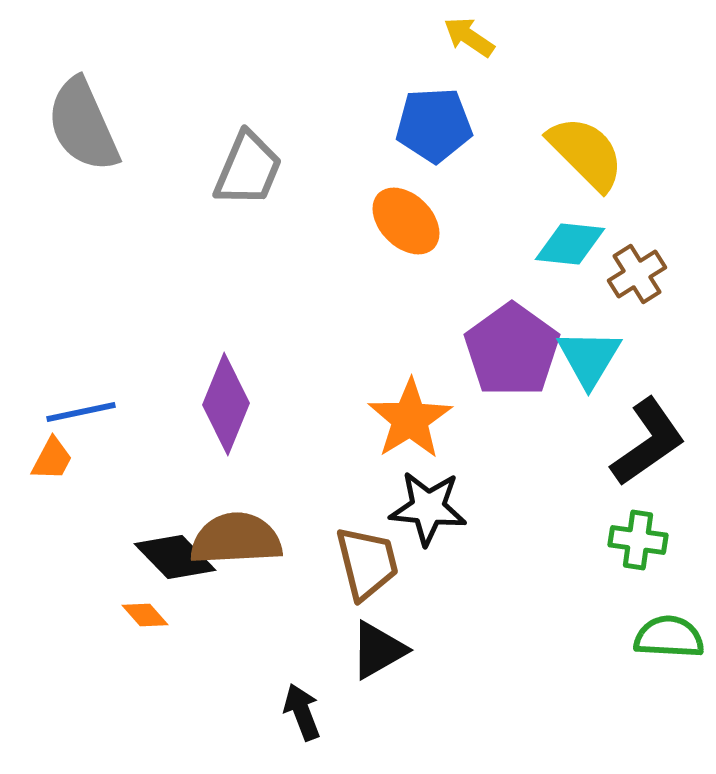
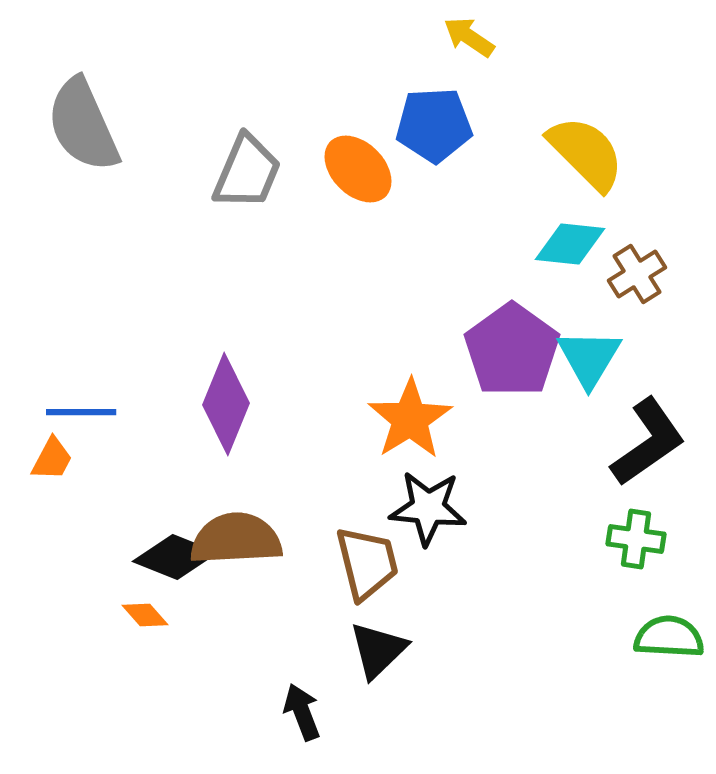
gray trapezoid: moved 1 px left, 3 px down
orange ellipse: moved 48 px left, 52 px up
blue line: rotated 12 degrees clockwise
green cross: moved 2 px left, 1 px up
black diamond: rotated 24 degrees counterclockwise
black triangle: rotated 14 degrees counterclockwise
